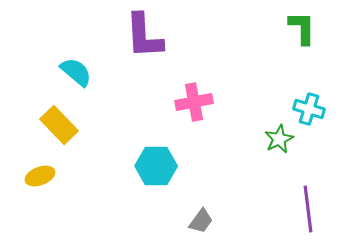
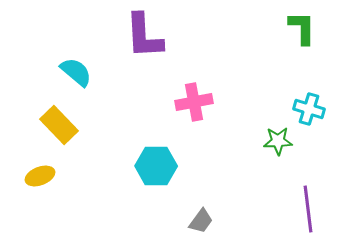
green star: moved 1 px left, 2 px down; rotated 24 degrees clockwise
